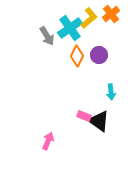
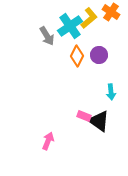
orange cross: moved 2 px up; rotated 18 degrees counterclockwise
cyan cross: moved 2 px up
